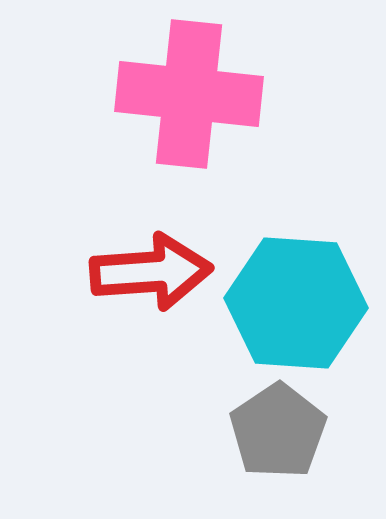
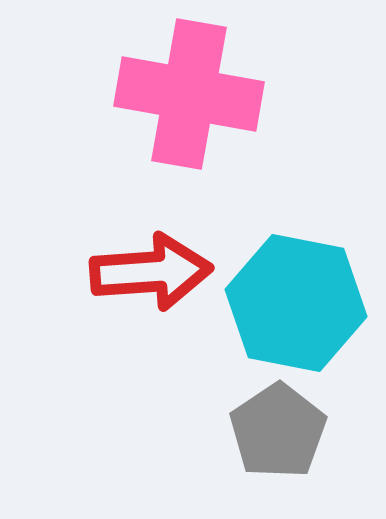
pink cross: rotated 4 degrees clockwise
cyan hexagon: rotated 7 degrees clockwise
